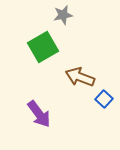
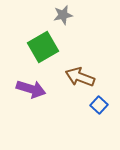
blue square: moved 5 px left, 6 px down
purple arrow: moved 8 px left, 25 px up; rotated 36 degrees counterclockwise
